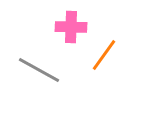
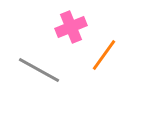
pink cross: rotated 24 degrees counterclockwise
